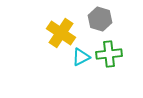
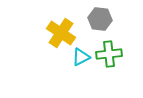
gray hexagon: rotated 10 degrees counterclockwise
